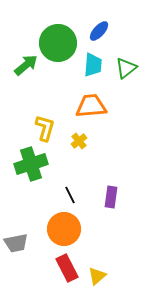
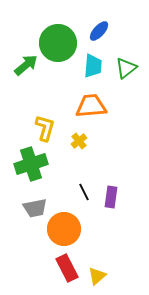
cyan trapezoid: moved 1 px down
black line: moved 14 px right, 3 px up
gray trapezoid: moved 19 px right, 35 px up
